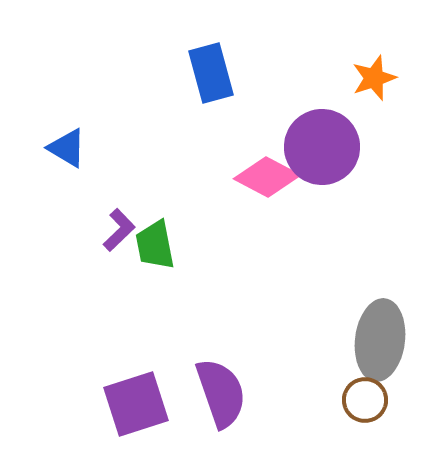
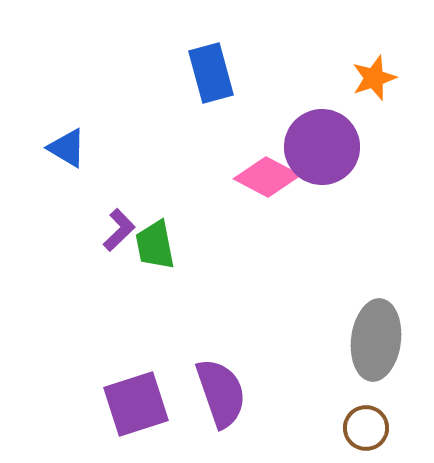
gray ellipse: moved 4 px left
brown circle: moved 1 px right, 28 px down
